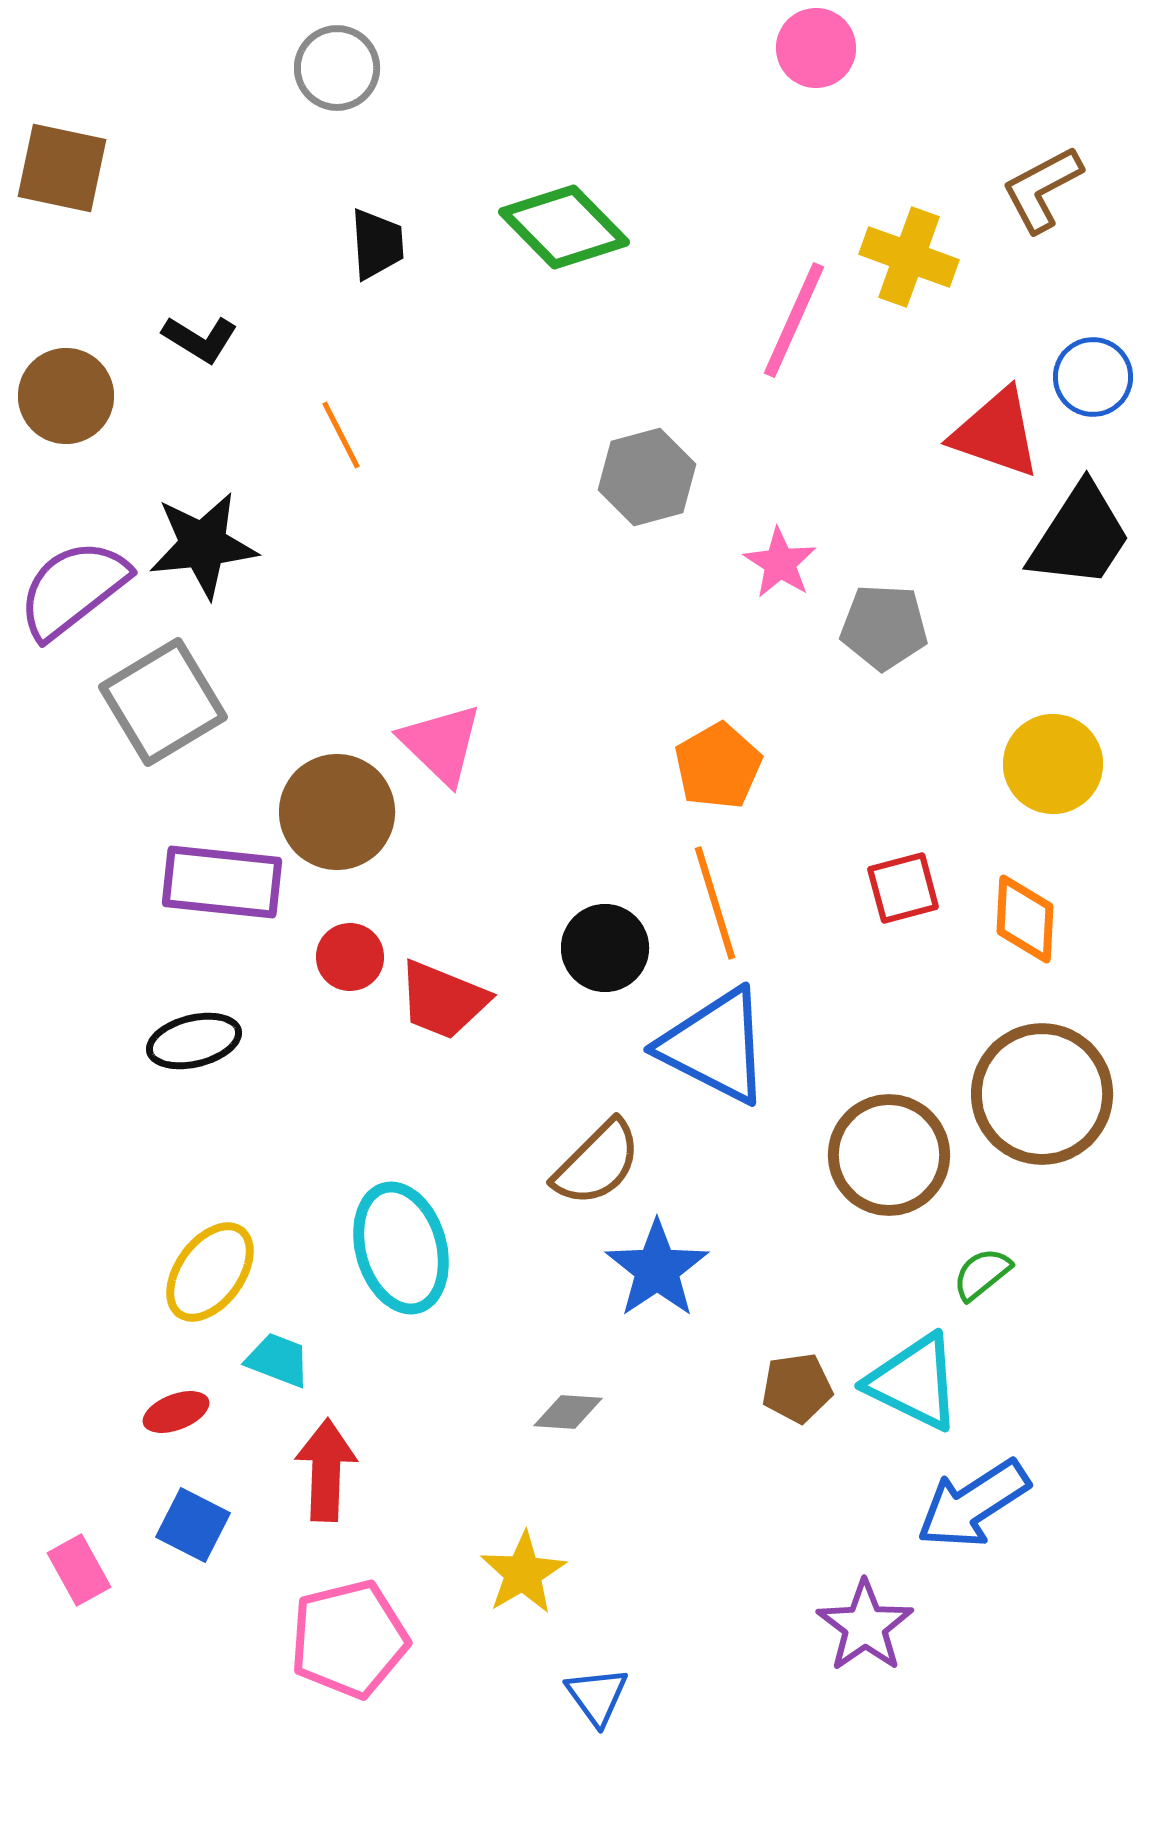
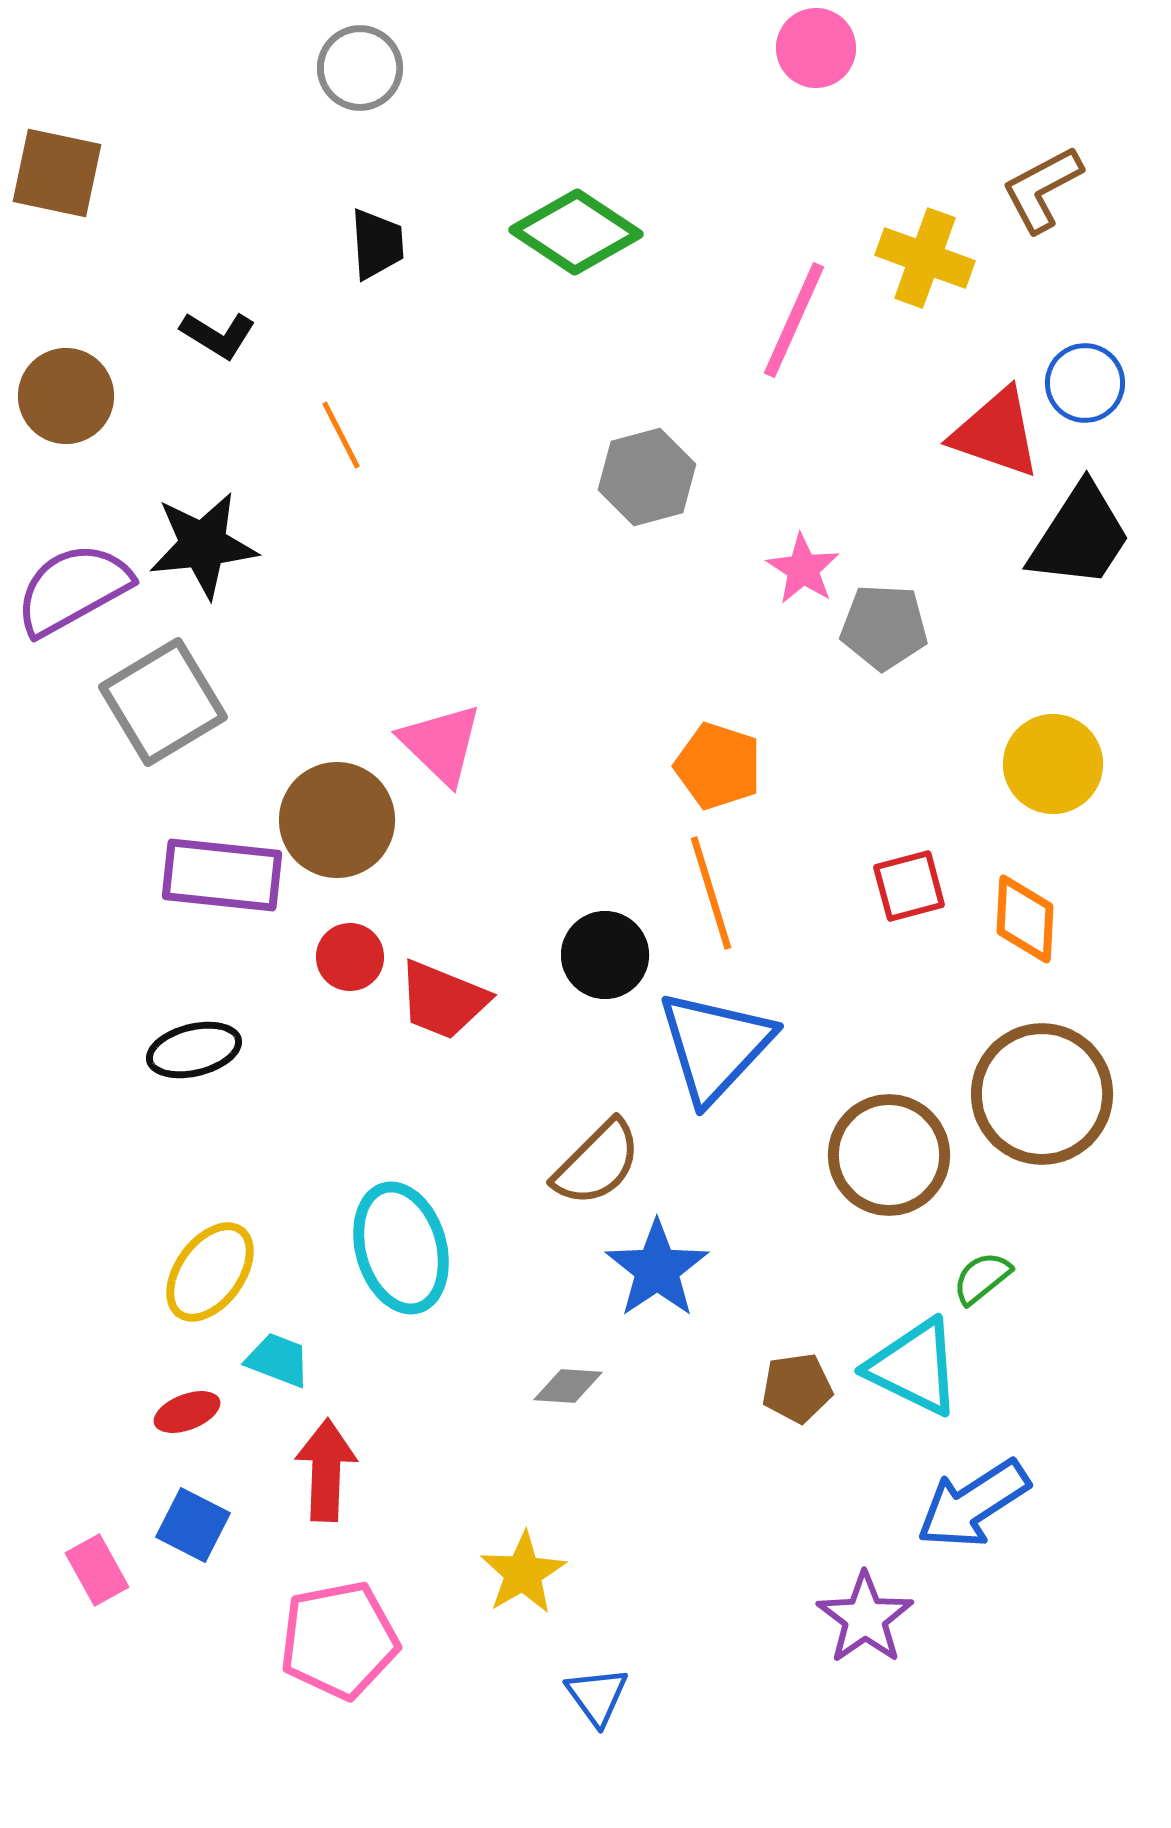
gray circle at (337, 68): moved 23 px right
brown square at (62, 168): moved 5 px left, 5 px down
green diamond at (564, 227): moved 12 px right, 5 px down; rotated 12 degrees counterclockwise
yellow cross at (909, 257): moved 16 px right, 1 px down
black L-shape at (200, 339): moved 18 px right, 4 px up
blue circle at (1093, 377): moved 8 px left, 6 px down
pink star at (780, 563): moved 23 px right, 6 px down
purple semicircle at (73, 589): rotated 9 degrees clockwise
orange pentagon at (718, 766): rotated 24 degrees counterclockwise
brown circle at (337, 812): moved 8 px down
purple rectangle at (222, 882): moved 7 px up
red square at (903, 888): moved 6 px right, 2 px up
orange line at (715, 903): moved 4 px left, 10 px up
black circle at (605, 948): moved 7 px down
black ellipse at (194, 1041): moved 9 px down
blue triangle at (715, 1046): rotated 46 degrees clockwise
green semicircle at (982, 1274): moved 4 px down
cyan triangle at (914, 1382): moved 15 px up
red ellipse at (176, 1412): moved 11 px right
gray diamond at (568, 1412): moved 26 px up
pink rectangle at (79, 1570): moved 18 px right
purple star at (865, 1626): moved 8 px up
pink pentagon at (349, 1639): moved 10 px left, 1 px down; rotated 3 degrees clockwise
